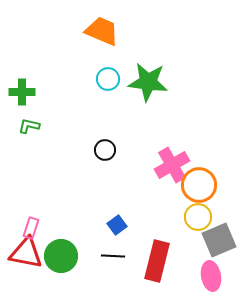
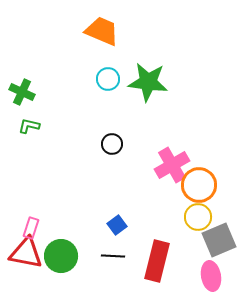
green cross: rotated 25 degrees clockwise
black circle: moved 7 px right, 6 px up
